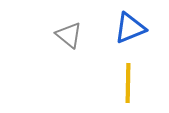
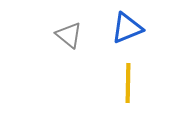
blue triangle: moved 3 px left
